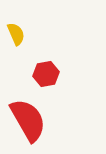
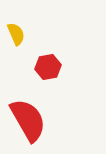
red hexagon: moved 2 px right, 7 px up
